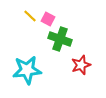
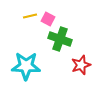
yellow line: rotated 56 degrees counterclockwise
cyan star: moved 1 px left, 4 px up; rotated 8 degrees clockwise
